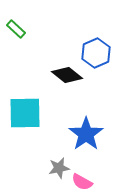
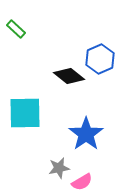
blue hexagon: moved 4 px right, 6 px down
black diamond: moved 2 px right, 1 px down
pink semicircle: rotated 60 degrees counterclockwise
